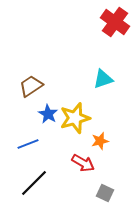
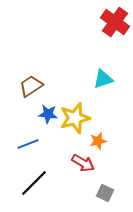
blue star: rotated 24 degrees counterclockwise
orange star: moved 2 px left
